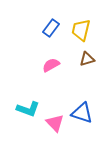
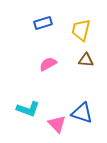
blue rectangle: moved 8 px left, 5 px up; rotated 36 degrees clockwise
brown triangle: moved 1 px left, 1 px down; rotated 21 degrees clockwise
pink semicircle: moved 3 px left, 1 px up
pink triangle: moved 2 px right, 1 px down
